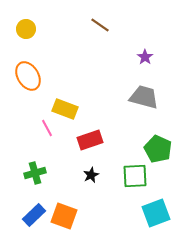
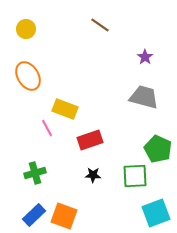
black star: moved 2 px right; rotated 28 degrees clockwise
